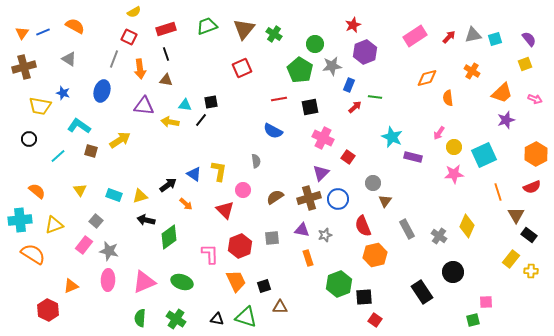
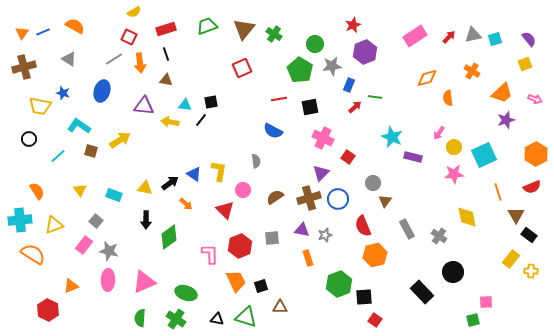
gray line at (114, 59): rotated 36 degrees clockwise
orange arrow at (140, 69): moved 6 px up
black arrow at (168, 185): moved 2 px right, 2 px up
orange semicircle at (37, 191): rotated 18 degrees clockwise
yellow triangle at (140, 196): moved 5 px right, 8 px up; rotated 28 degrees clockwise
black arrow at (146, 220): rotated 102 degrees counterclockwise
yellow diamond at (467, 226): moved 9 px up; rotated 35 degrees counterclockwise
green ellipse at (182, 282): moved 4 px right, 11 px down
black square at (264, 286): moved 3 px left
black rectangle at (422, 292): rotated 10 degrees counterclockwise
